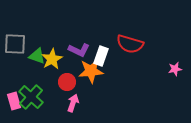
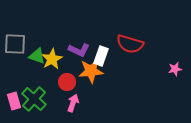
green cross: moved 3 px right, 2 px down
